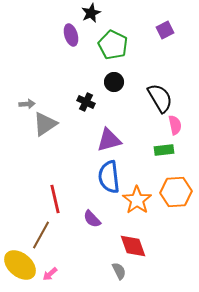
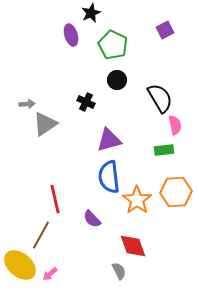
black circle: moved 3 px right, 2 px up
